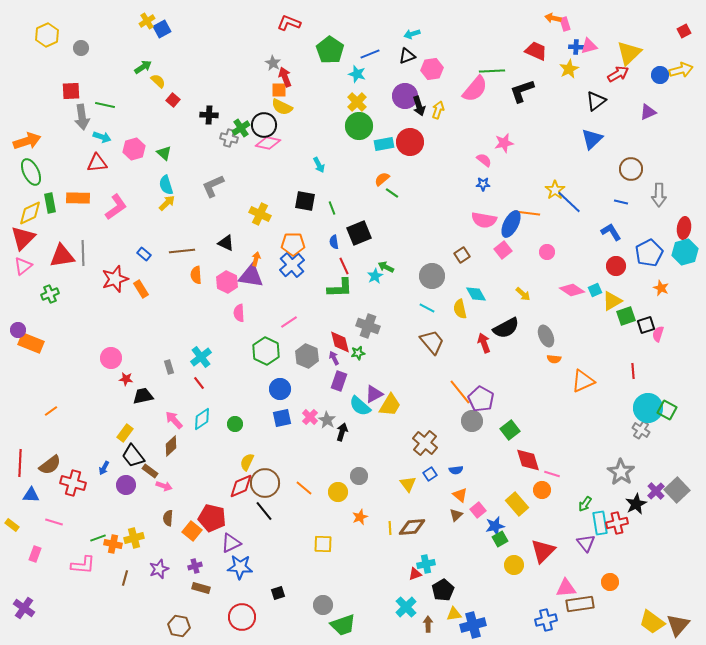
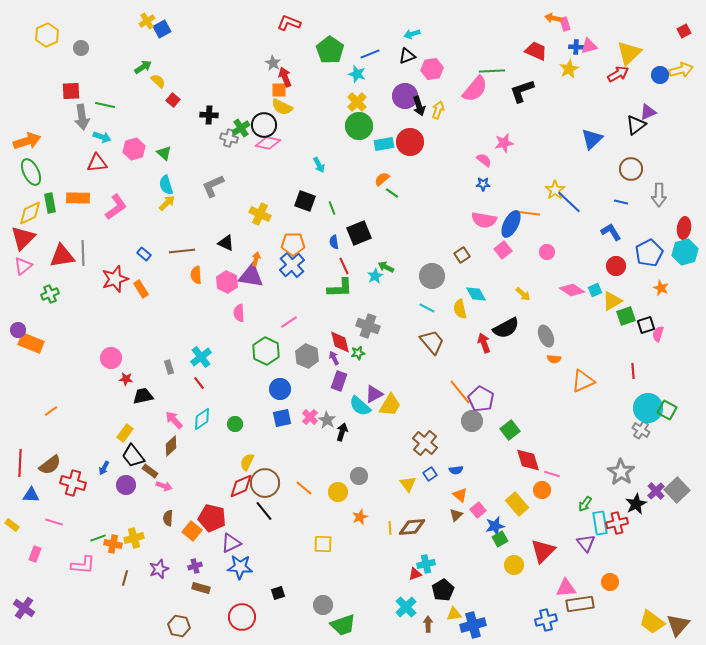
black triangle at (596, 101): moved 40 px right, 24 px down
black square at (305, 201): rotated 10 degrees clockwise
